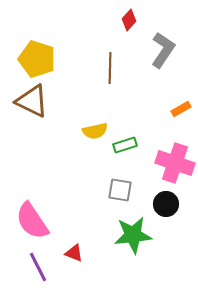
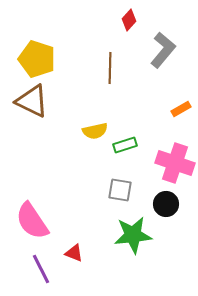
gray L-shape: rotated 6 degrees clockwise
purple line: moved 3 px right, 2 px down
